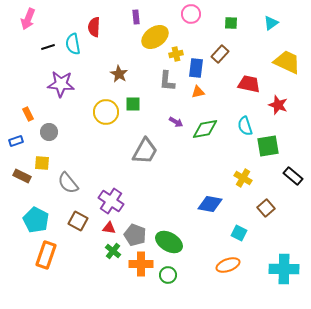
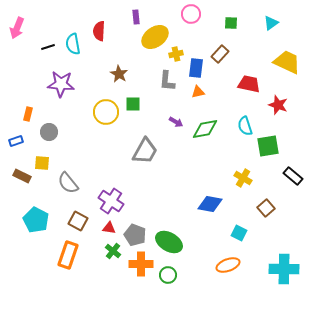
pink arrow at (28, 19): moved 11 px left, 9 px down
red semicircle at (94, 27): moved 5 px right, 4 px down
orange rectangle at (28, 114): rotated 40 degrees clockwise
orange rectangle at (46, 255): moved 22 px right
